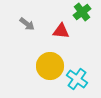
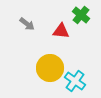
green cross: moved 1 px left, 3 px down; rotated 12 degrees counterclockwise
yellow circle: moved 2 px down
cyan cross: moved 2 px left, 2 px down
